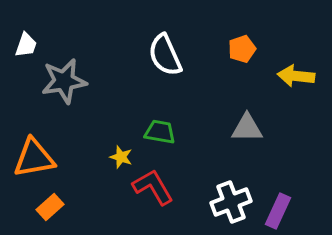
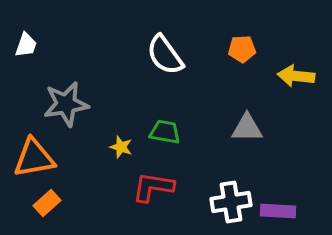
orange pentagon: rotated 16 degrees clockwise
white semicircle: rotated 12 degrees counterclockwise
gray star: moved 2 px right, 23 px down
green trapezoid: moved 5 px right
yellow star: moved 10 px up
red L-shape: rotated 51 degrees counterclockwise
white cross: rotated 12 degrees clockwise
orange rectangle: moved 3 px left, 4 px up
purple rectangle: rotated 68 degrees clockwise
